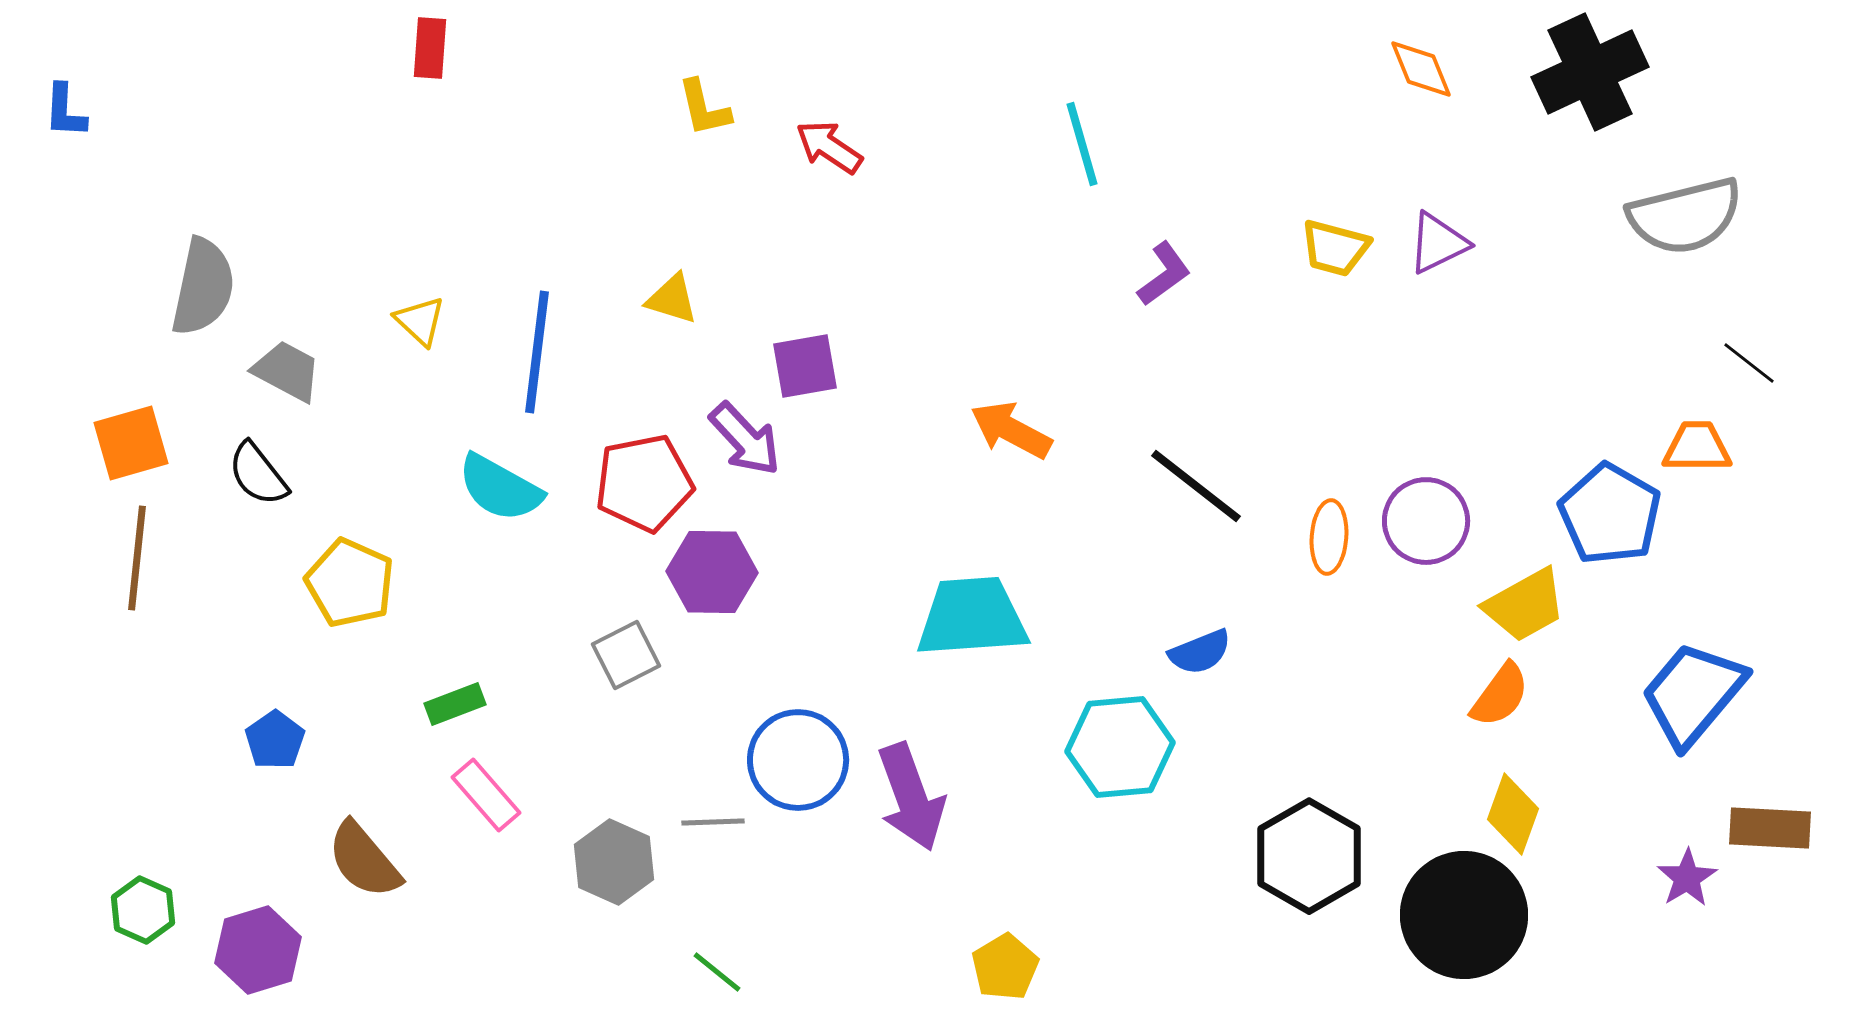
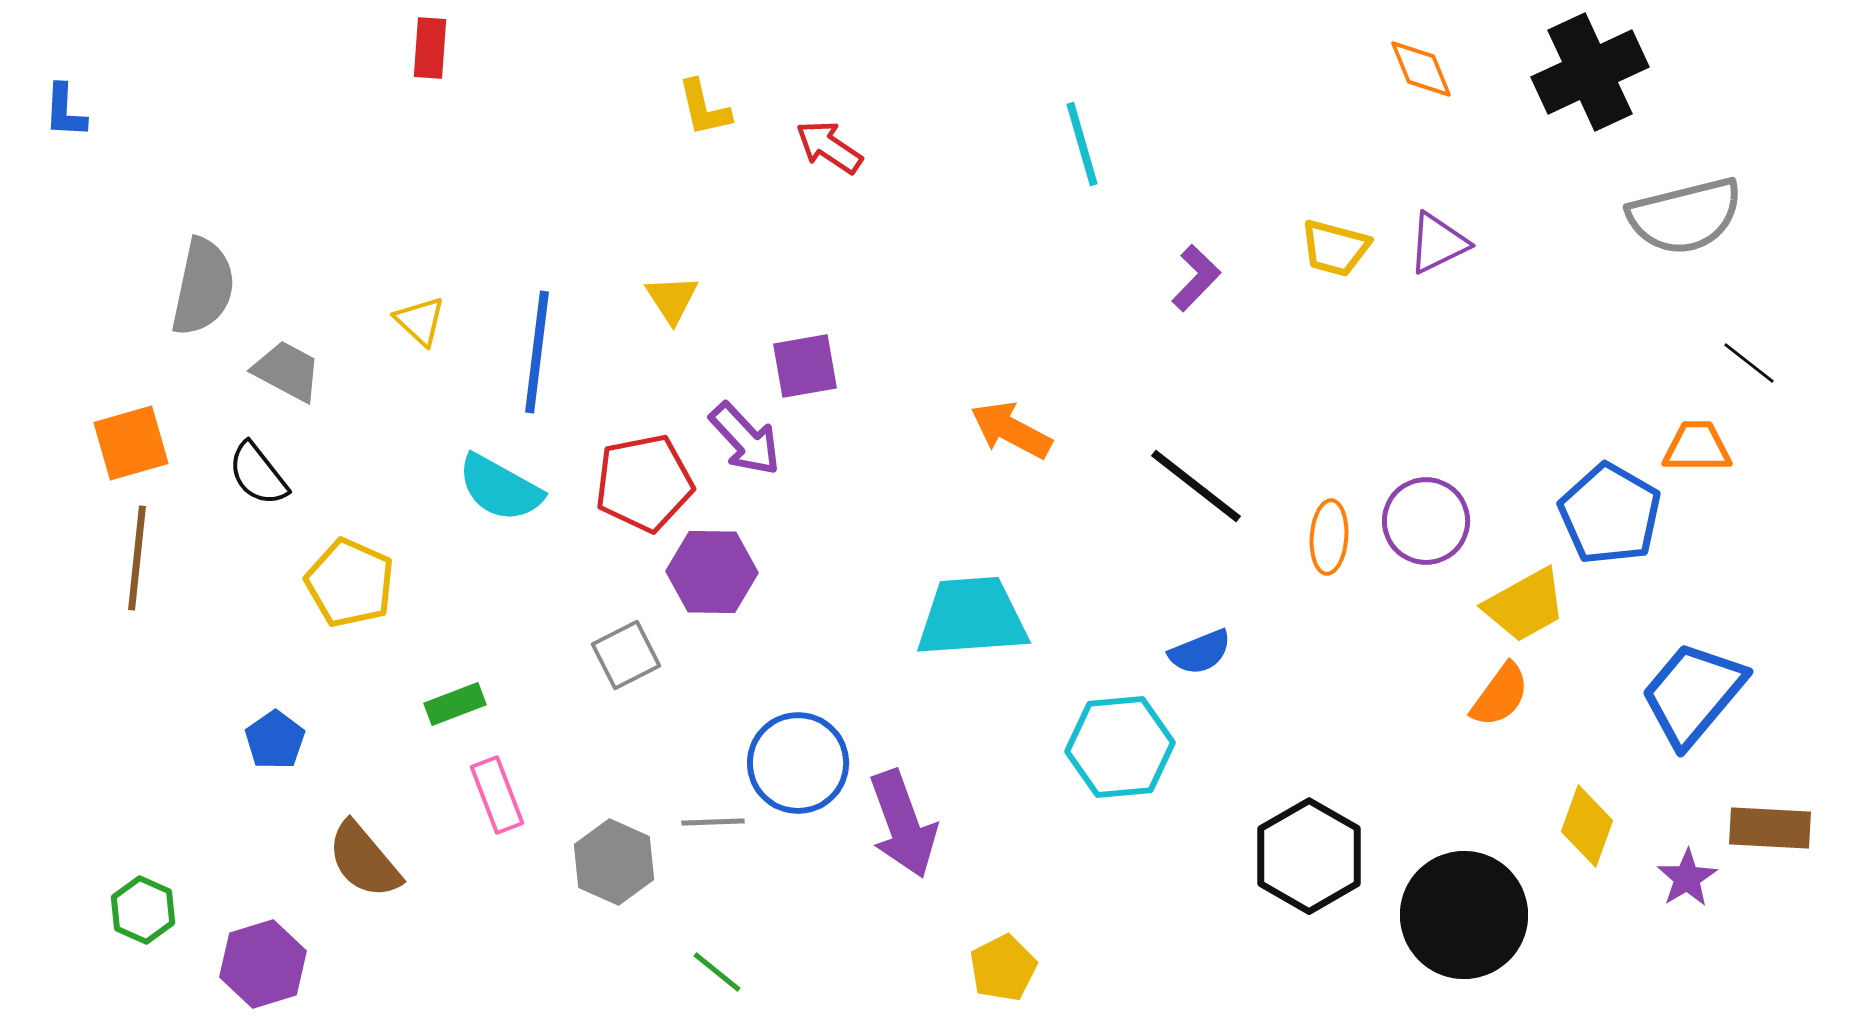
purple L-shape at (1164, 274): moved 32 px right, 4 px down; rotated 10 degrees counterclockwise
yellow triangle at (672, 299): rotated 40 degrees clockwise
blue circle at (798, 760): moved 3 px down
pink rectangle at (486, 795): moved 11 px right; rotated 20 degrees clockwise
purple arrow at (911, 797): moved 8 px left, 27 px down
yellow diamond at (1513, 814): moved 74 px right, 12 px down
purple hexagon at (258, 950): moved 5 px right, 14 px down
yellow pentagon at (1005, 967): moved 2 px left, 1 px down; rotated 4 degrees clockwise
